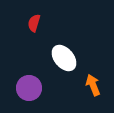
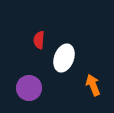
red semicircle: moved 5 px right, 17 px down; rotated 12 degrees counterclockwise
white ellipse: rotated 60 degrees clockwise
